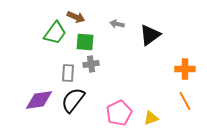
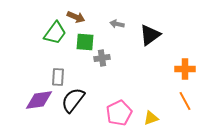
gray cross: moved 11 px right, 6 px up
gray rectangle: moved 10 px left, 4 px down
